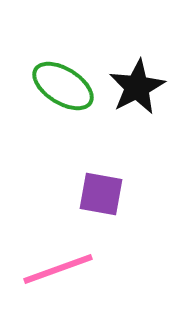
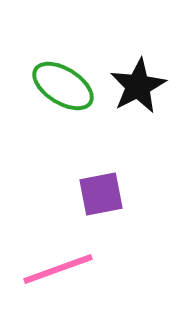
black star: moved 1 px right, 1 px up
purple square: rotated 21 degrees counterclockwise
